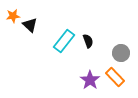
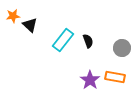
cyan rectangle: moved 1 px left, 1 px up
gray circle: moved 1 px right, 5 px up
orange rectangle: rotated 36 degrees counterclockwise
